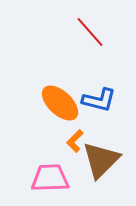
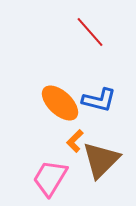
pink trapezoid: rotated 57 degrees counterclockwise
